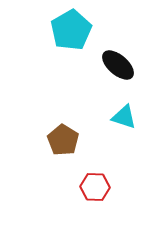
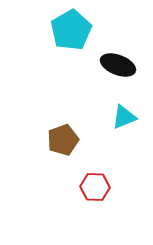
black ellipse: rotated 20 degrees counterclockwise
cyan triangle: rotated 40 degrees counterclockwise
brown pentagon: rotated 20 degrees clockwise
